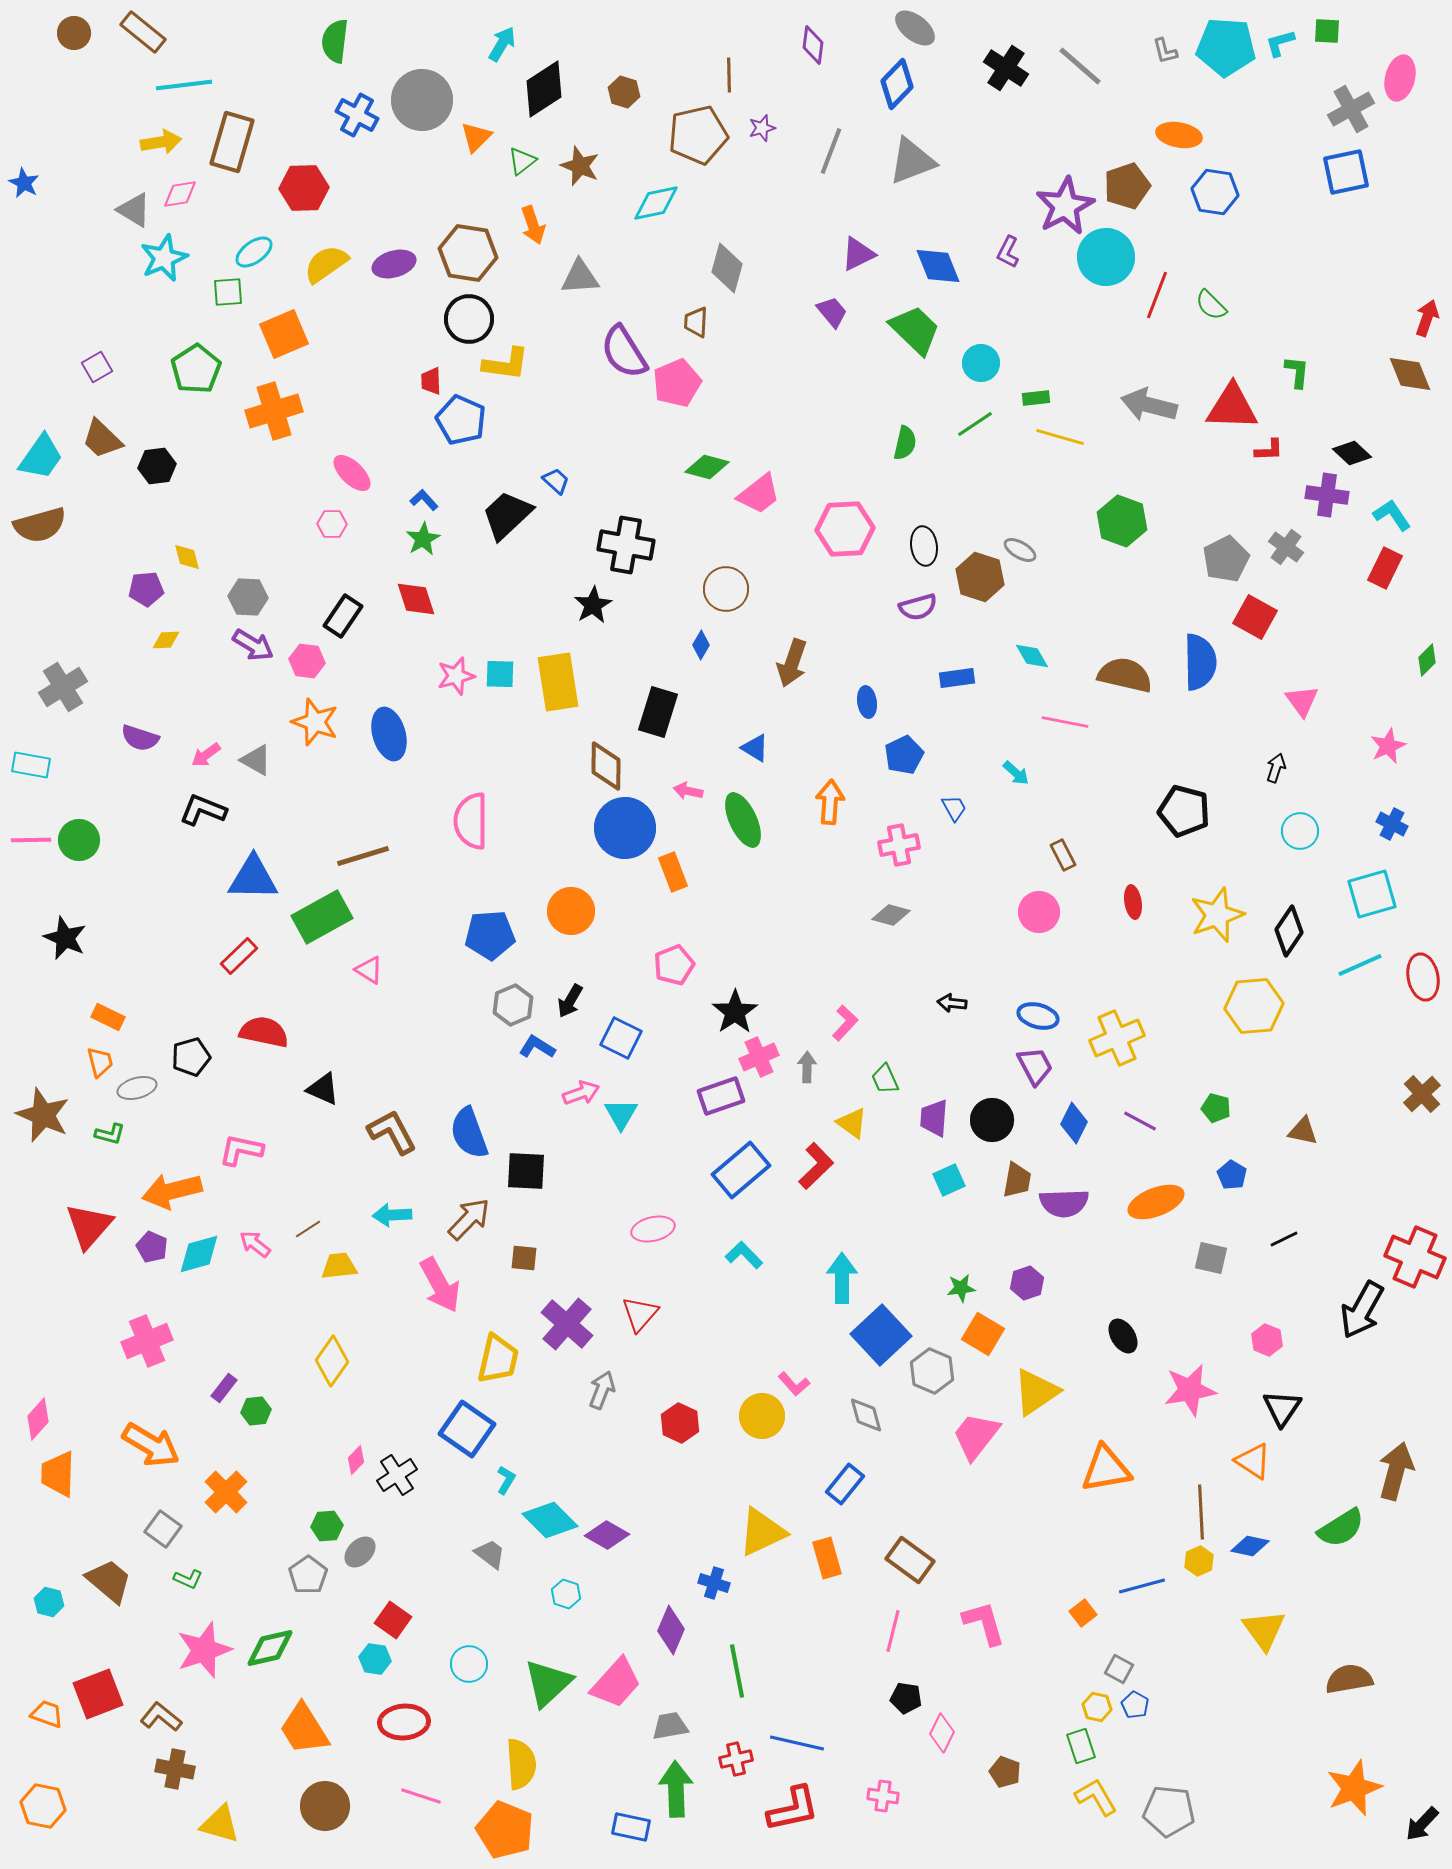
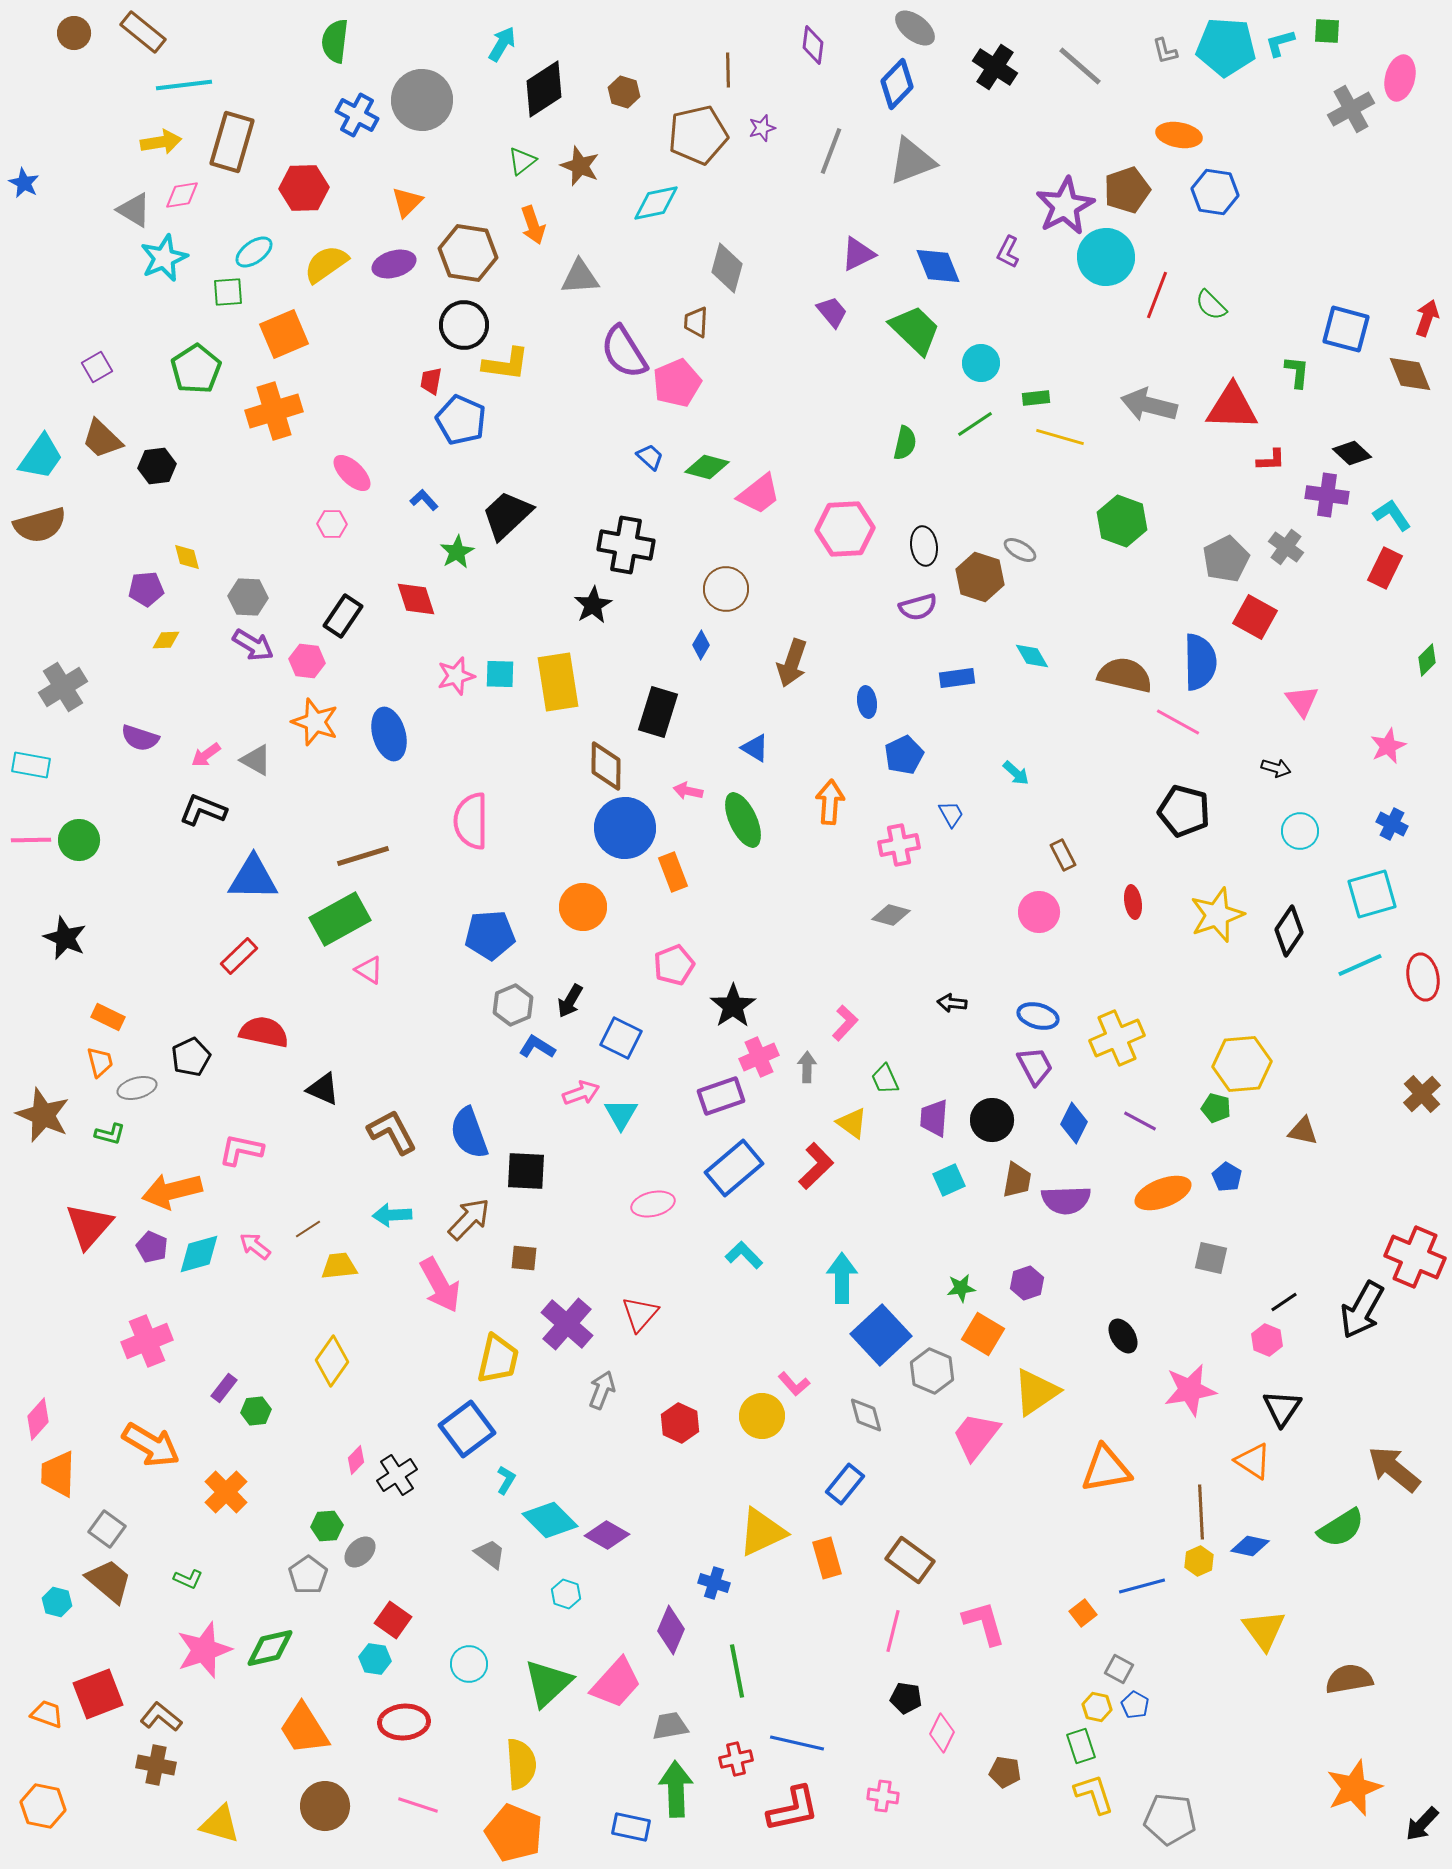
black cross at (1006, 68): moved 11 px left, 1 px up
brown line at (729, 75): moved 1 px left, 5 px up
orange triangle at (476, 137): moved 69 px left, 65 px down
blue square at (1346, 172): moved 157 px down; rotated 27 degrees clockwise
brown pentagon at (1127, 186): moved 4 px down
pink diamond at (180, 194): moved 2 px right, 1 px down
black circle at (469, 319): moved 5 px left, 6 px down
red trapezoid at (431, 381): rotated 12 degrees clockwise
red L-shape at (1269, 450): moved 2 px right, 10 px down
blue trapezoid at (556, 481): moved 94 px right, 24 px up
green star at (423, 539): moved 34 px right, 13 px down
pink line at (1065, 722): moved 113 px right; rotated 18 degrees clockwise
black arrow at (1276, 768): rotated 88 degrees clockwise
blue trapezoid at (954, 808): moved 3 px left, 6 px down
orange circle at (571, 911): moved 12 px right, 4 px up
green rectangle at (322, 917): moved 18 px right, 2 px down
yellow hexagon at (1254, 1006): moved 12 px left, 58 px down
black star at (735, 1012): moved 2 px left, 6 px up
black pentagon at (191, 1057): rotated 9 degrees counterclockwise
blue rectangle at (741, 1170): moved 7 px left, 2 px up
blue pentagon at (1232, 1175): moved 5 px left, 2 px down
orange ellipse at (1156, 1202): moved 7 px right, 9 px up
purple semicircle at (1064, 1203): moved 2 px right, 3 px up
pink ellipse at (653, 1229): moved 25 px up
black line at (1284, 1239): moved 63 px down; rotated 8 degrees counterclockwise
pink arrow at (255, 1244): moved 2 px down
blue square at (467, 1429): rotated 18 degrees clockwise
brown arrow at (1396, 1471): moved 2 px left, 2 px up; rotated 66 degrees counterclockwise
gray square at (163, 1529): moved 56 px left
cyan hexagon at (49, 1602): moved 8 px right
brown cross at (175, 1769): moved 19 px left, 4 px up
brown pentagon at (1005, 1772): rotated 12 degrees counterclockwise
pink line at (421, 1796): moved 3 px left, 9 px down
yellow L-shape at (1096, 1797): moved 2 px left, 3 px up; rotated 12 degrees clockwise
gray pentagon at (1169, 1811): moved 1 px right, 8 px down
orange pentagon at (505, 1830): moved 9 px right, 3 px down
